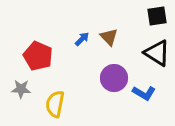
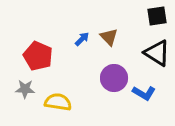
gray star: moved 4 px right
yellow semicircle: moved 3 px right, 2 px up; rotated 88 degrees clockwise
